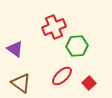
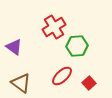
red cross: rotated 10 degrees counterclockwise
purple triangle: moved 1 px left, 2 px up
